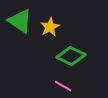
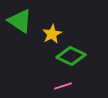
yellow star: moved 2 px right, 7 px down
pink line: rotated 48 degrees counterclockwise
